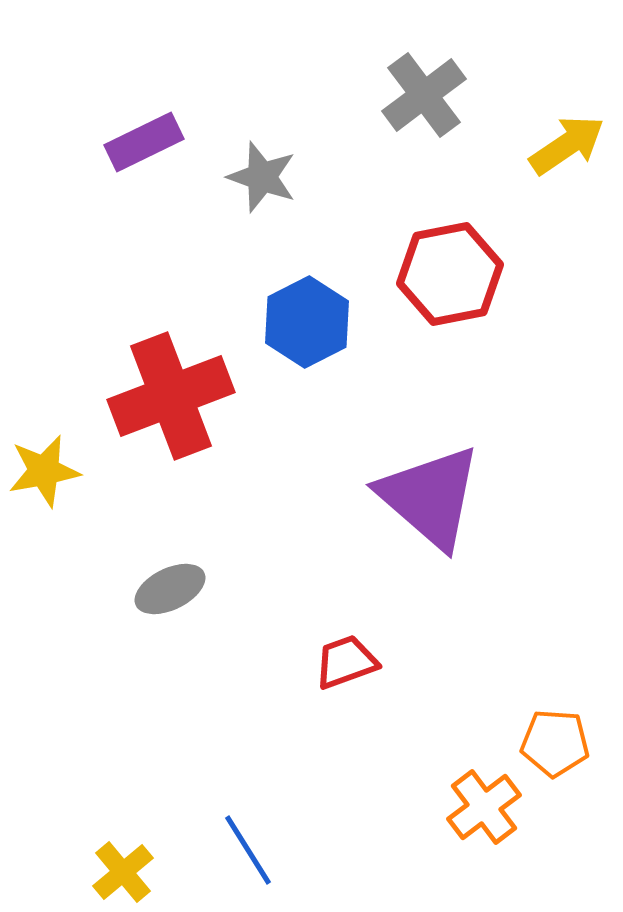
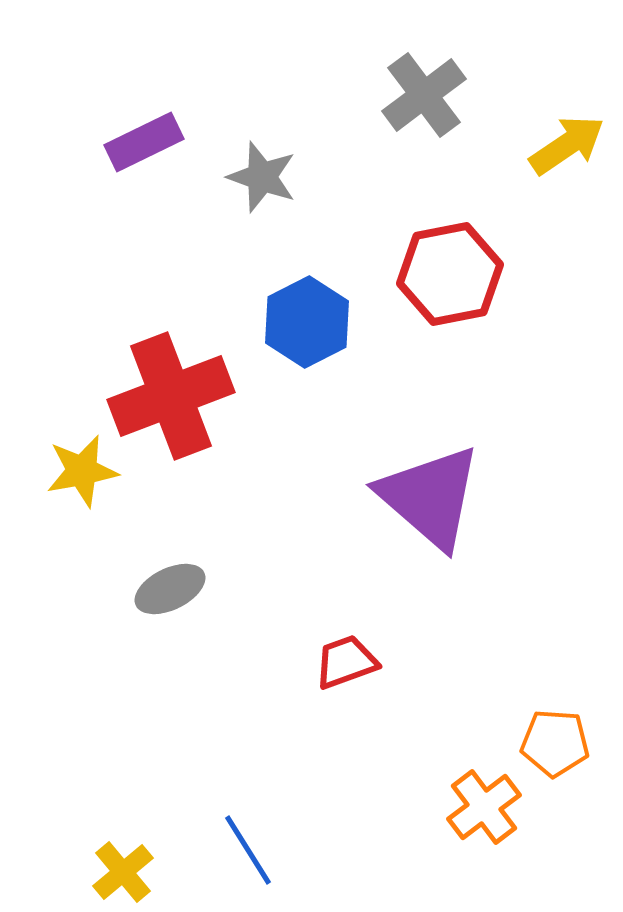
yellow star: moved 38 px right
